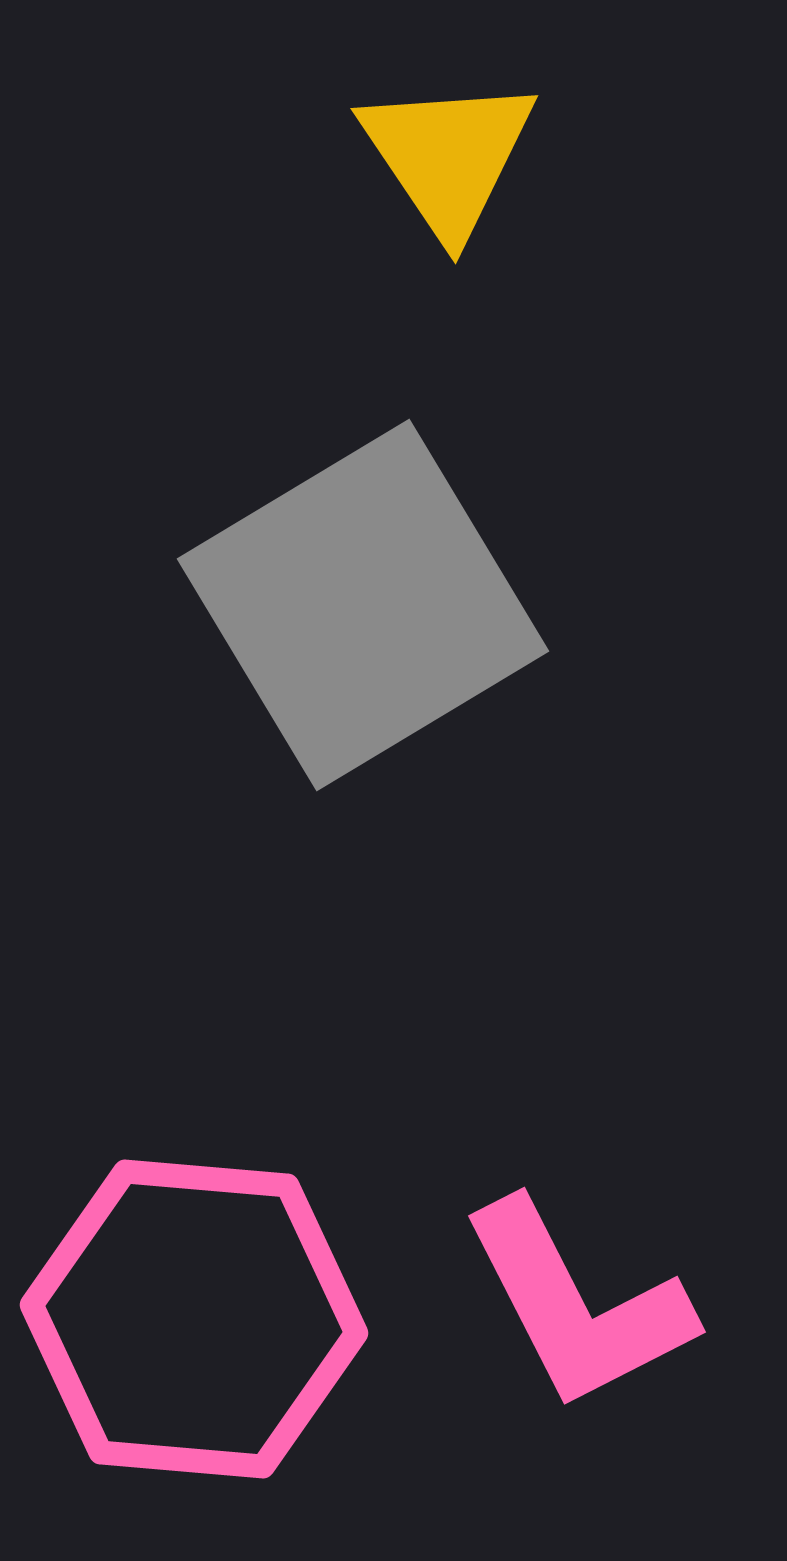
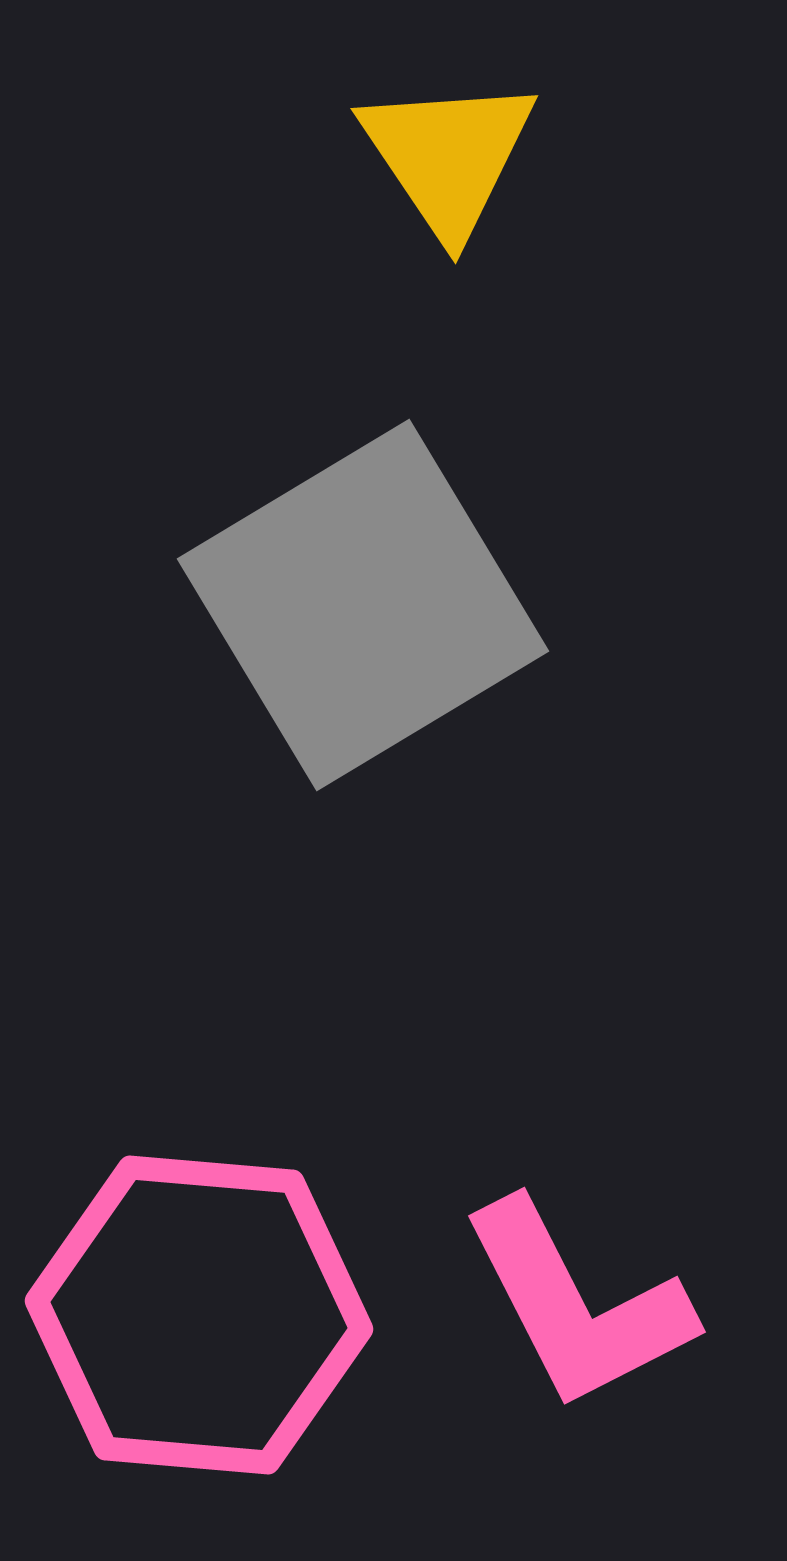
pink hexagon: moved 5 px right, 4 px up
